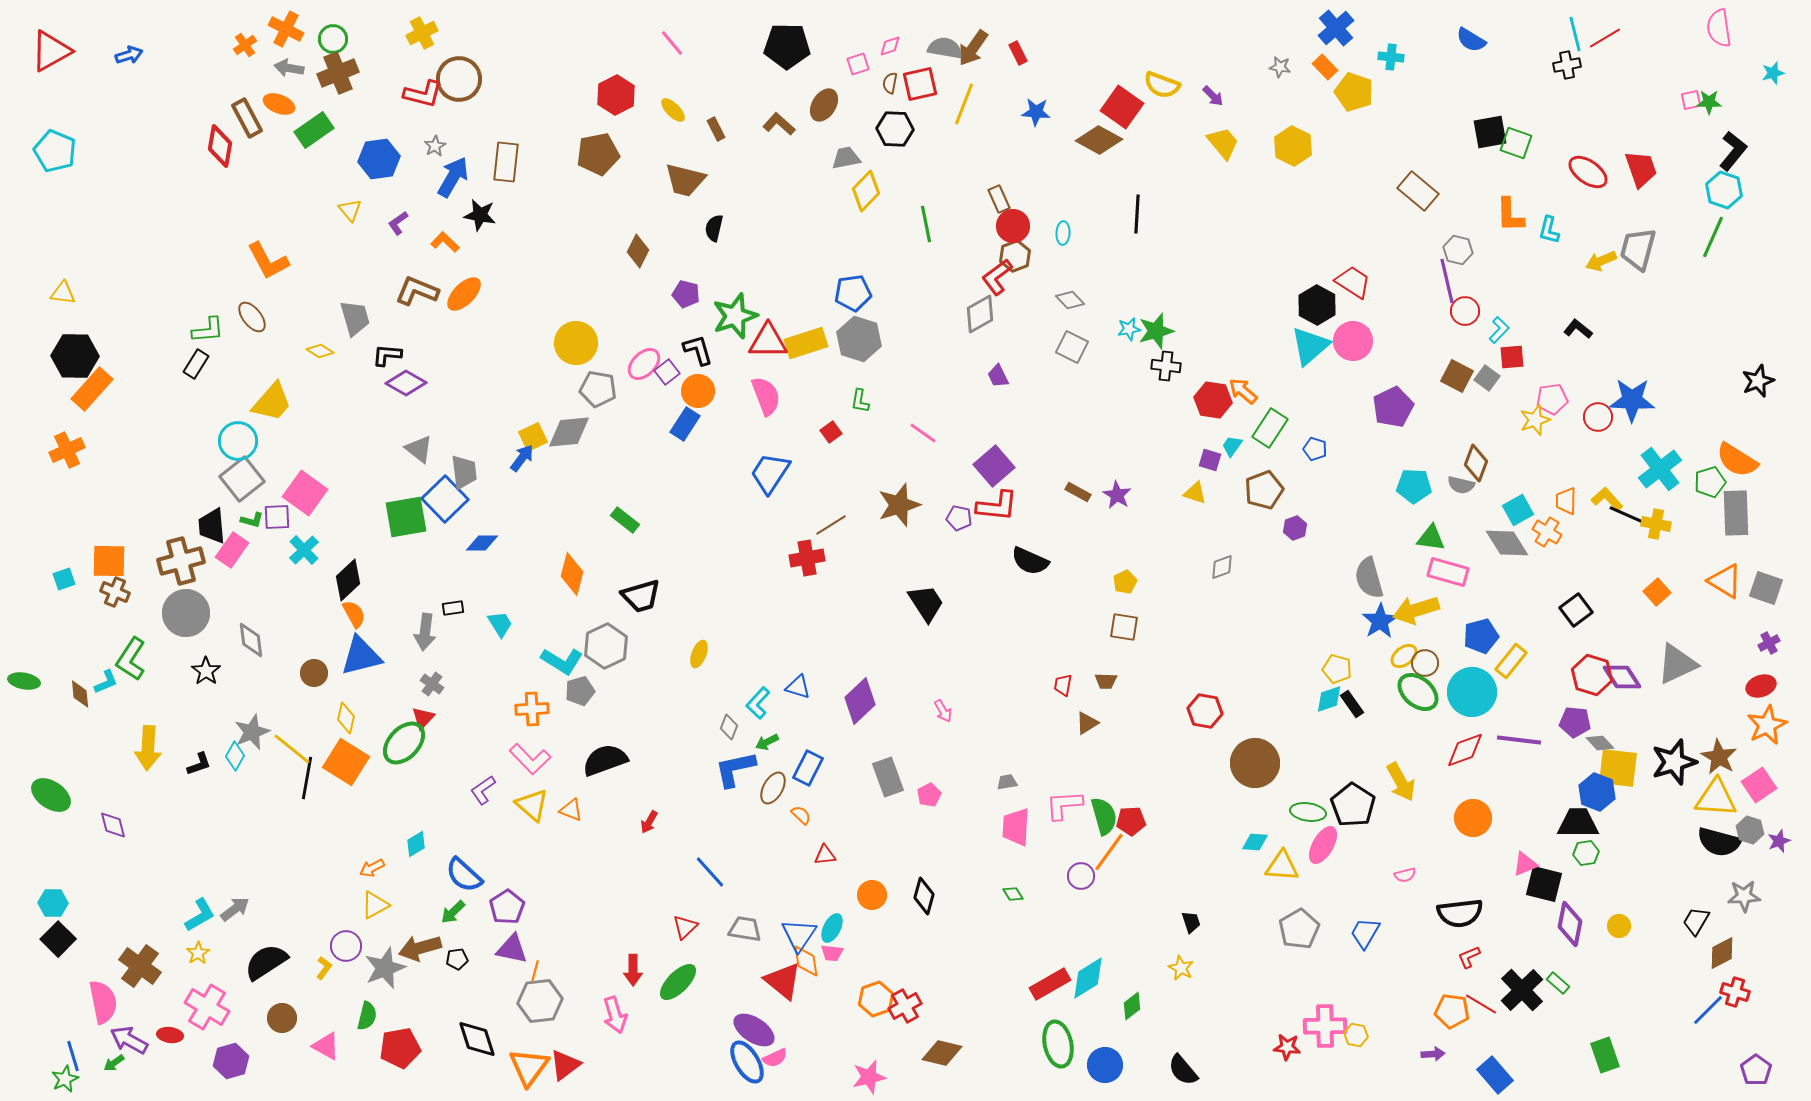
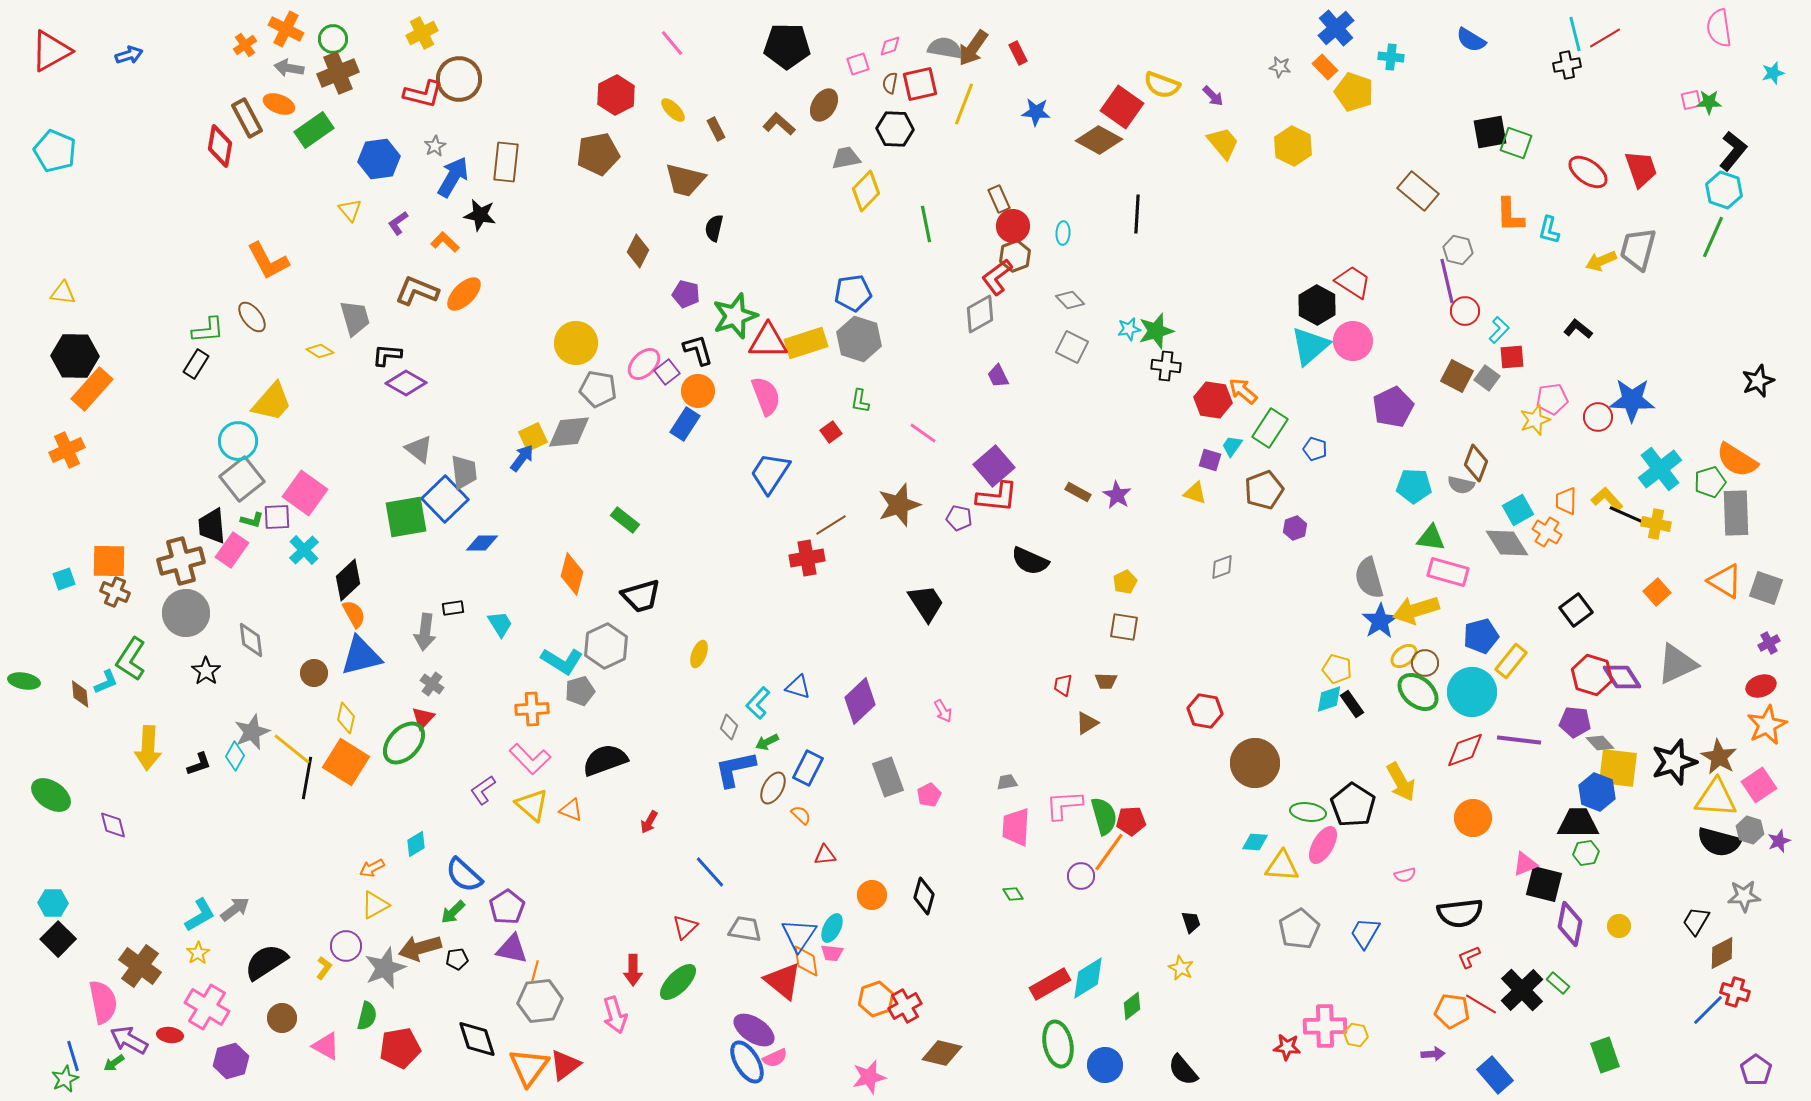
red L-shape at (997, 506): moved 9 px up
